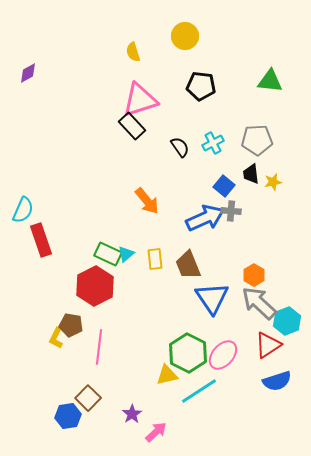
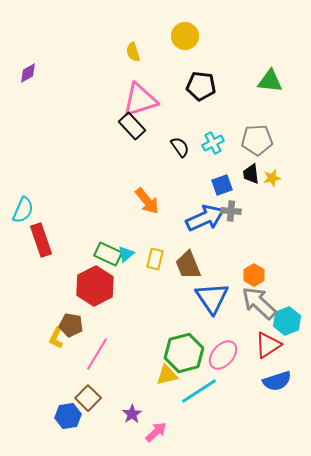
yellow star: moved 1 px left, 4 px up
blue square: moved 2 px left, 1 px up; rotated 30 degrees clockwise
yellow rectangle: rotated 20 degrees clockwise
pink line: moved 2 px left, 7 px down; rotated 24 degrees clockwise
green hexagon: moved 4 px left; rotated 18 degrees clockwise
